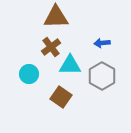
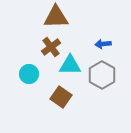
blue arrow: moved 1 px right, 1 px down
gray hexagon: moved 1 px up
